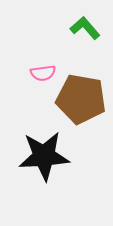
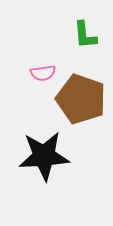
green L-shape: moved 7 px down; rotated 144 degrees counterclockwise
brown pentagon: rotated 9 degrees clockwise
